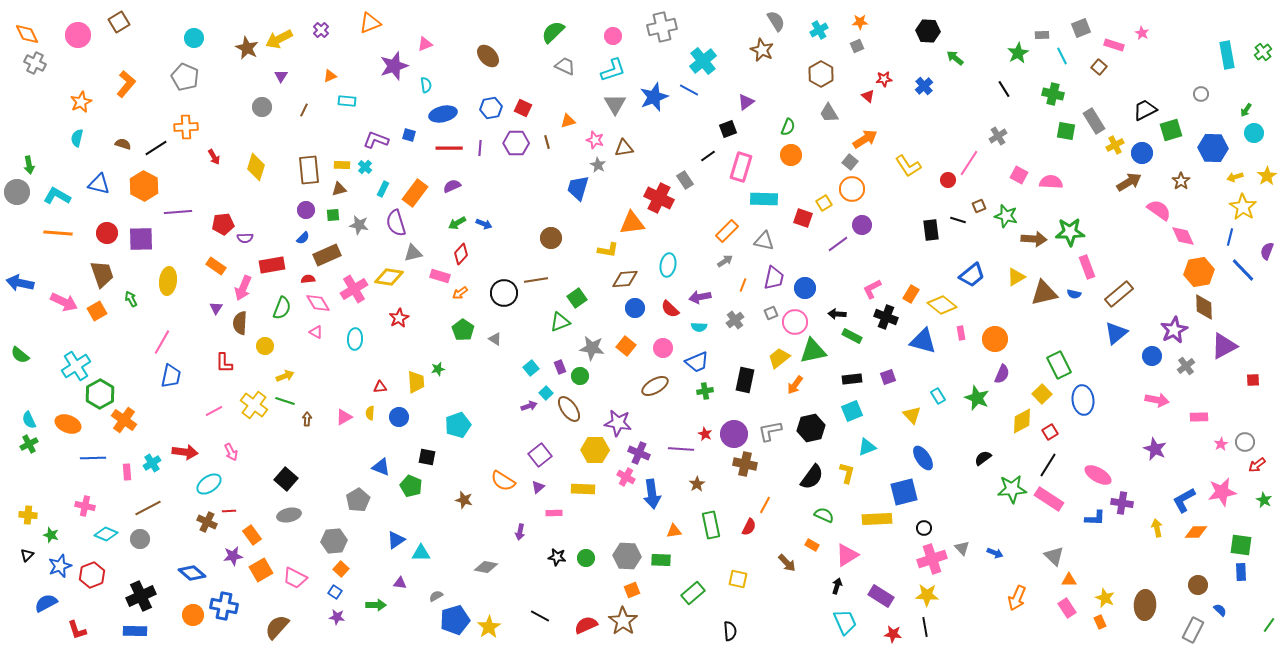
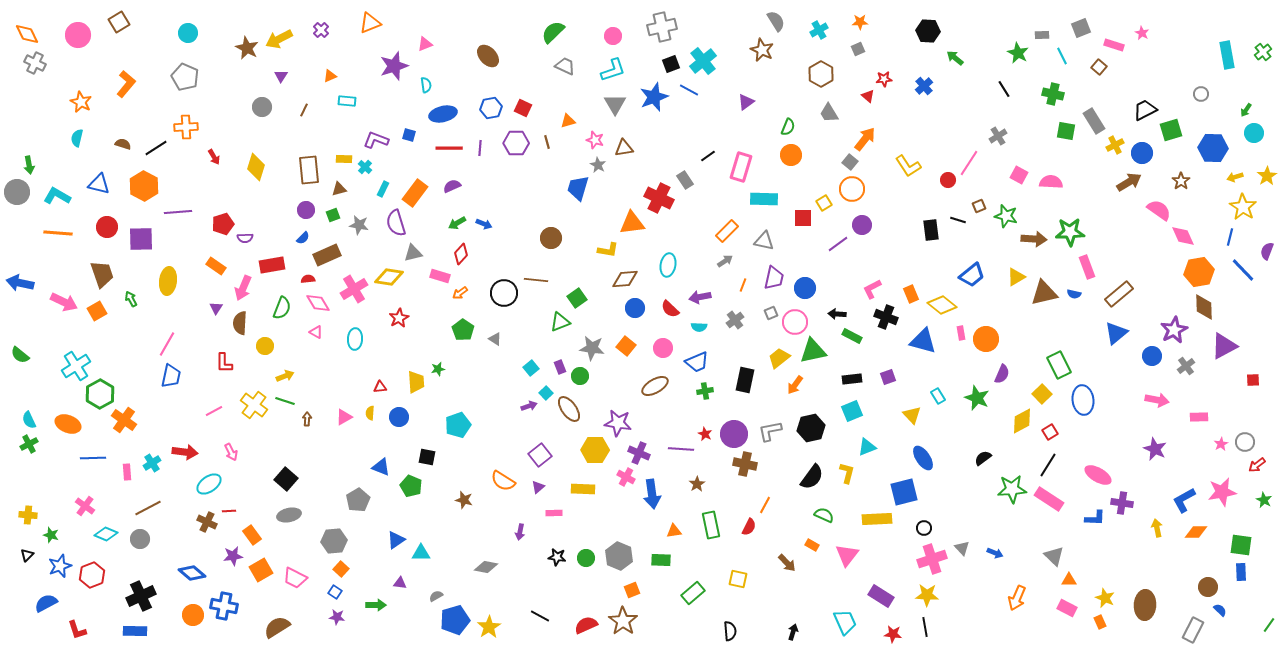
cyan circle at (194, 38): moved 6 px left, 5 px up
gray square at (857, 46): moved 1 px right, 3 px down
green star at (1018, 53): rotated 15 degrees counterclockwise
orange star at (81, 102): rotated 20 degrees counterclockwise
black square at (728, 129): moved 57 px left, 65 px up
orange arrow at (865, 139): rotated 20 degrees counterclockwise
yellow rectangle at (342, 165): moved 2 px right, 6 px up
green square at (333, 215): rotated 16 degrees counterclockwise
red square at (803, 218): rotated 18 degrees counterclockwise
red pentagon at (223, 224): rotated 10 degrees counterclockwise
red circle at (107, 233): moved 6 px up
brown line at (536, 280): rotated 15 degrees clockwise
orange rectangle at (911, 294): rotated 54 degrees counterclockwise
orange circle at (995, 339): moved 9 px left
pink line at (162, 342): moved 5 px right, 2 px down
pink cross at (85, 506): rotated 24 degrees clockwise
pink triangle at (847, 555): rotated 20 degrees counterclockwise
gray hexagon at (627, 556): moved 8 px left; rotated 20 degrees clockwise
brown circle at (1198, 585): moved 10 px right, 2 px down
black arrow at (837, 586): moved 44 px left, 46 px down
pink rectangle at (1067, 608): rotated 30 degrees counterclockwise
brown semicircle at (277, 627): rotated 16 degrees clockwise
